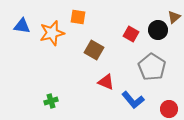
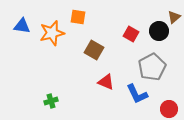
black circle: moved 1 px right, 1 px down
gray pentagon: rotated 12 degrees clockwise
blue L-shape: moved 4 px right, 6 px up; rotated 15 degrees clockwise
